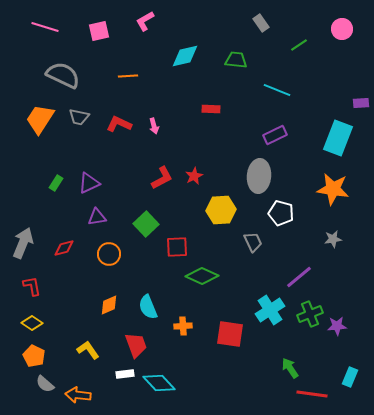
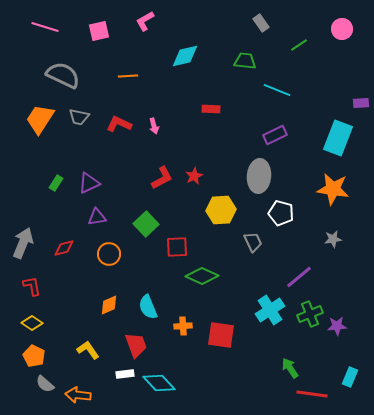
green trapezoid at (236, 60): moved 9 px right, 1 px down
red square at (230, 334): moved 9 px left, 1 px down
